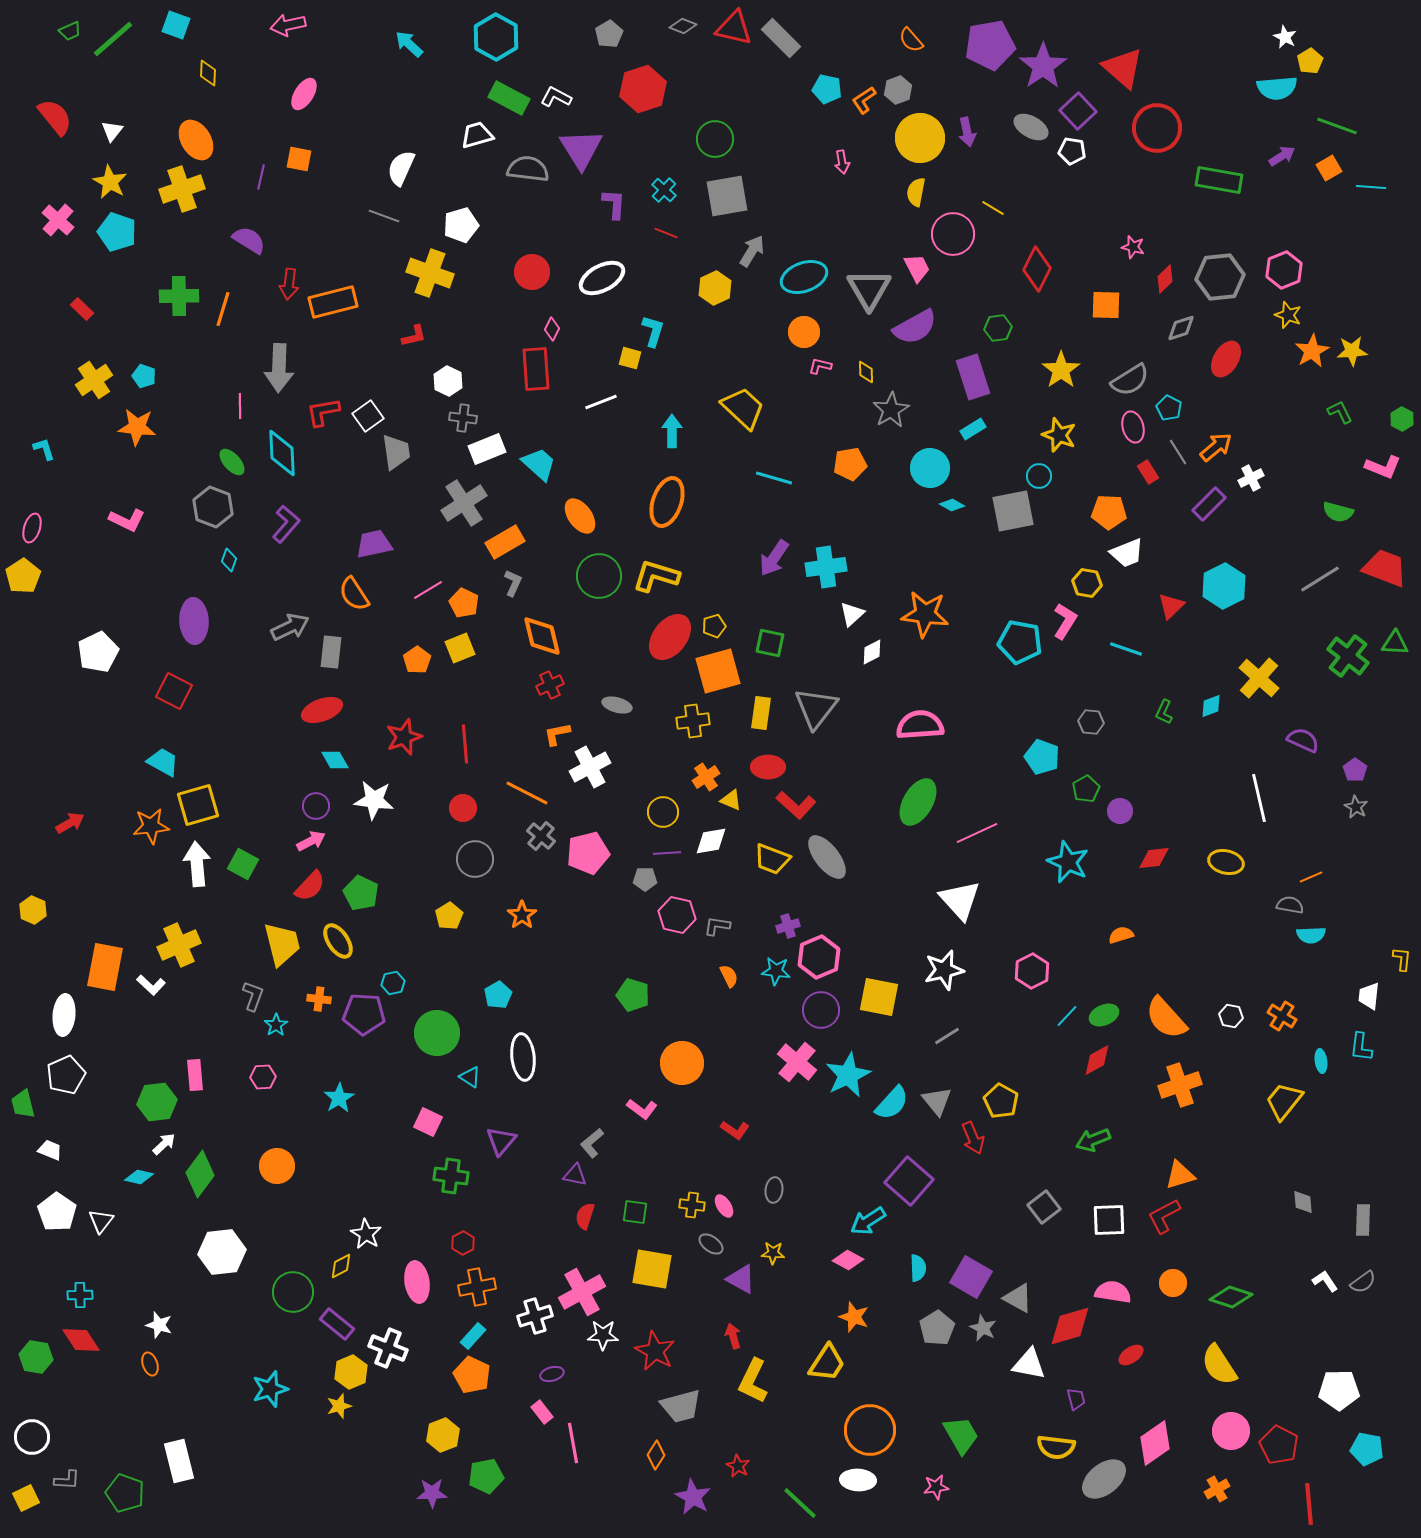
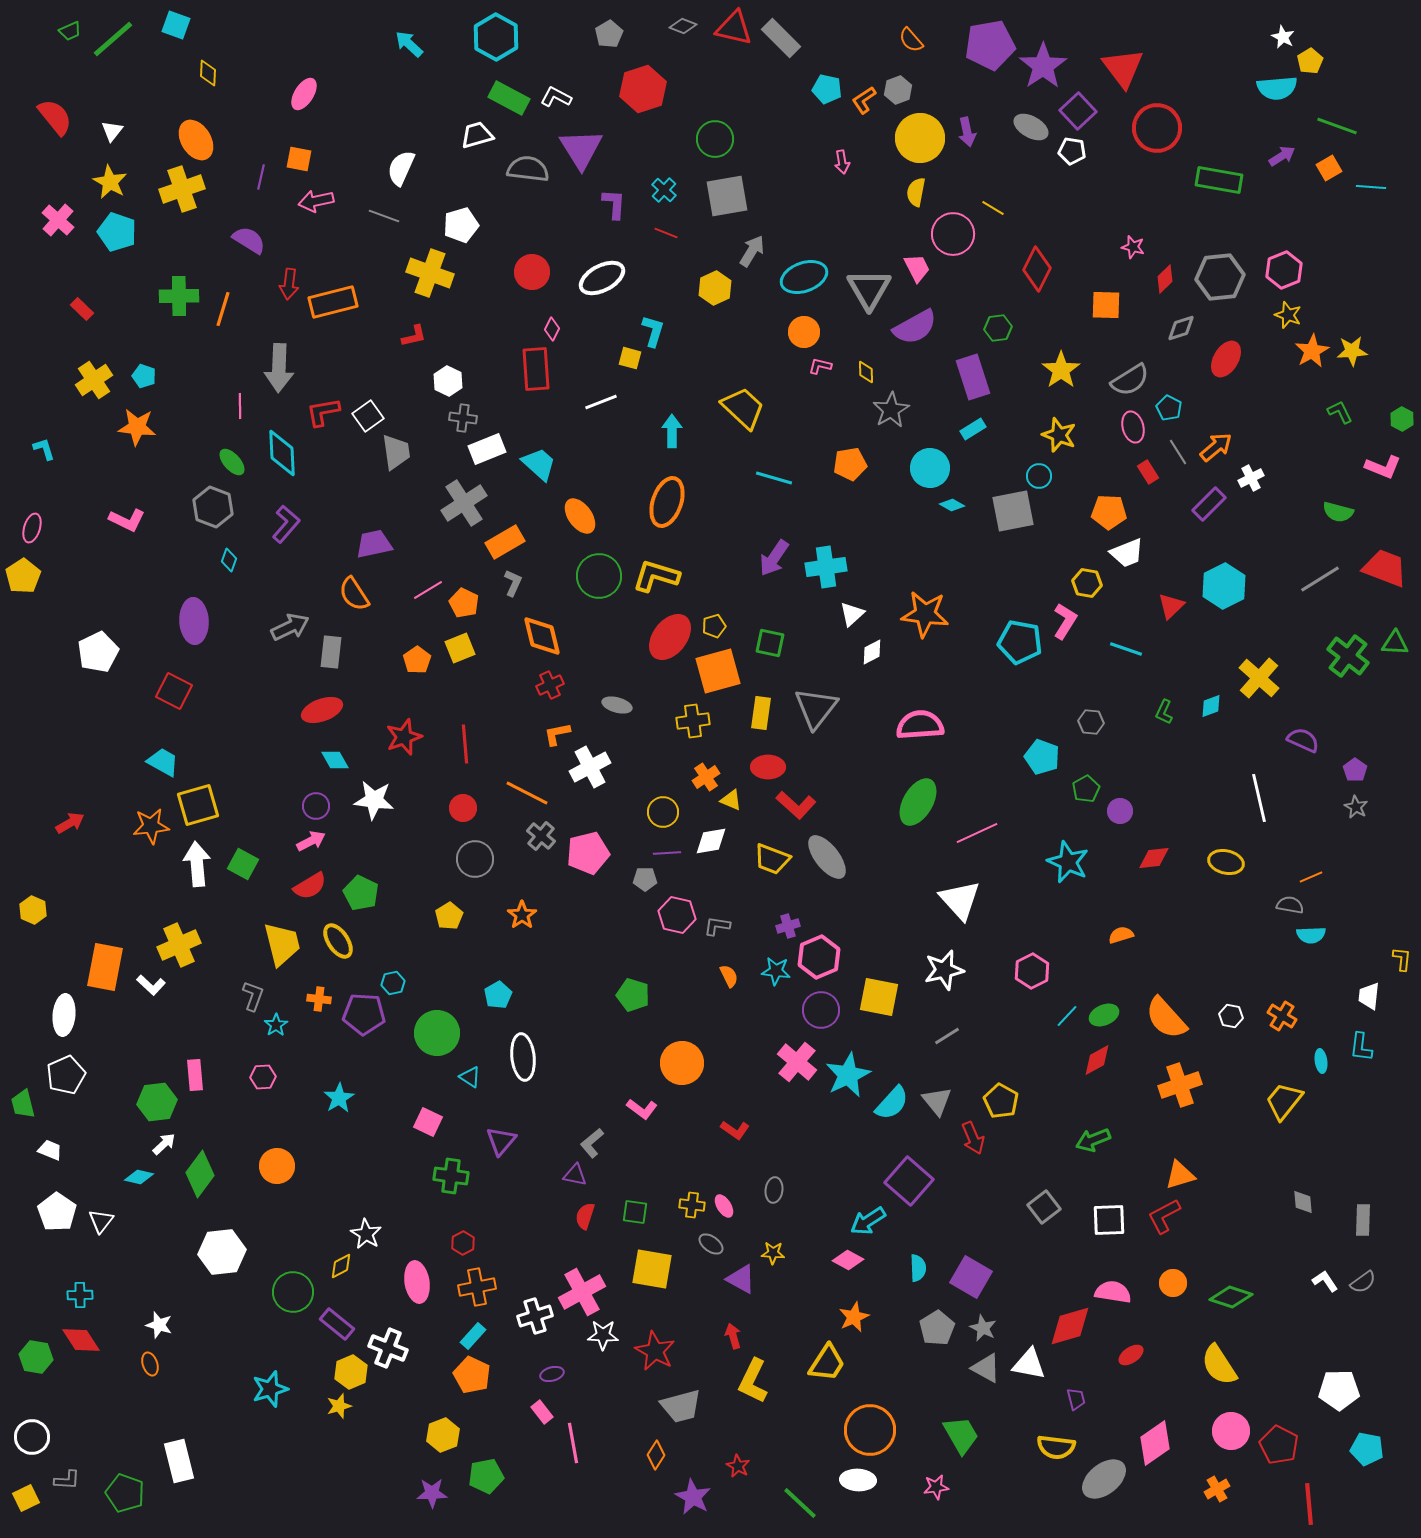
pink arrow at (288, 25): moved 28 px right, 176 px down
white star at (1285, 37): moved 2 px left
red triangle at (1123, 68): rotated 12 degrees clockwise
red semicircle at (310, 886): rotated 16 degrees clockwise
gray triangle at (1018, 1298): moved 32 px left, 70 px down
orange star at (854, 1317): rotated 28 degrees clockwise
